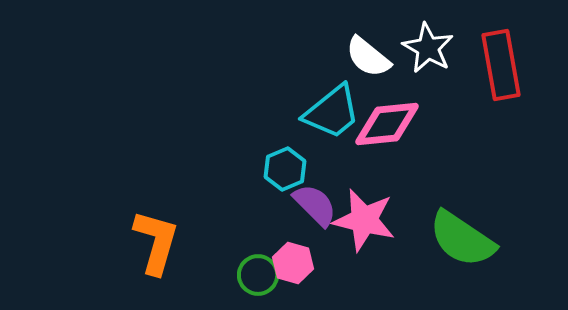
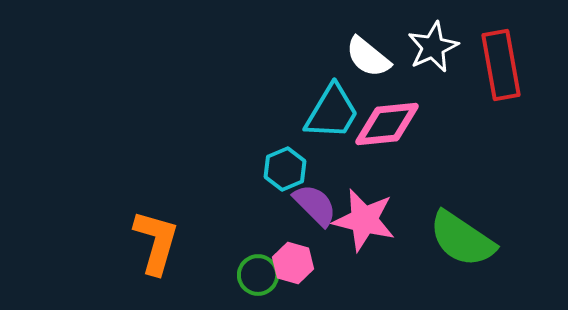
white star: moved 5 px right, 1 px up; rotated 18 degrees clockwise
cyan trapezoid: rotated 20 degrees counterclockwise
